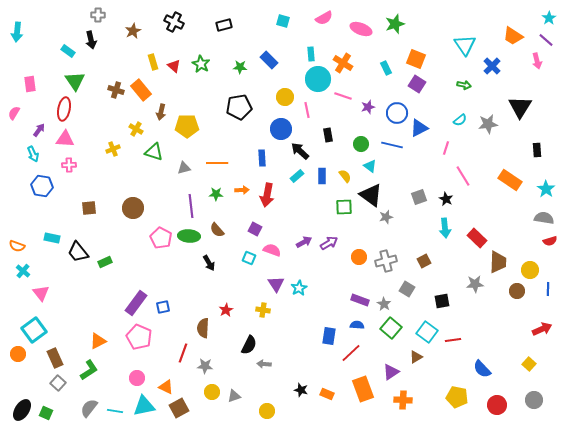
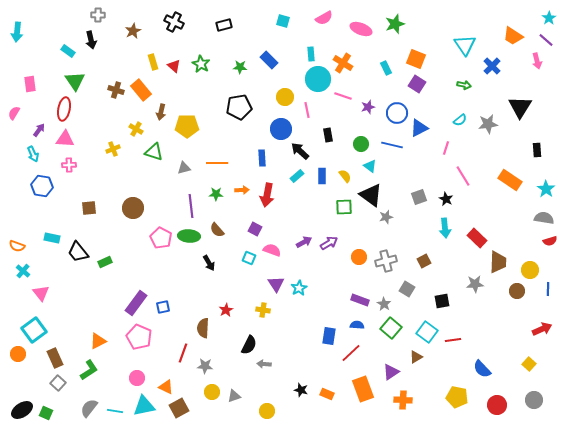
black ellipse at (22, 410): rotated 25 degrees clockwise
